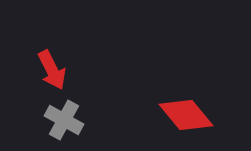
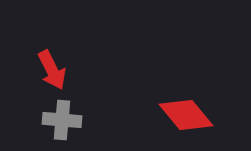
gray cross: moved 2 px left; rotated 24 degrees counterclockwise
